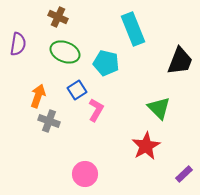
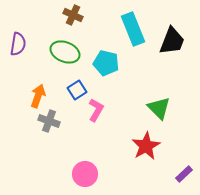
brown cross: moved 15 px right, 2 px up
black trapezoid: moved 8 px left, 20 px up
